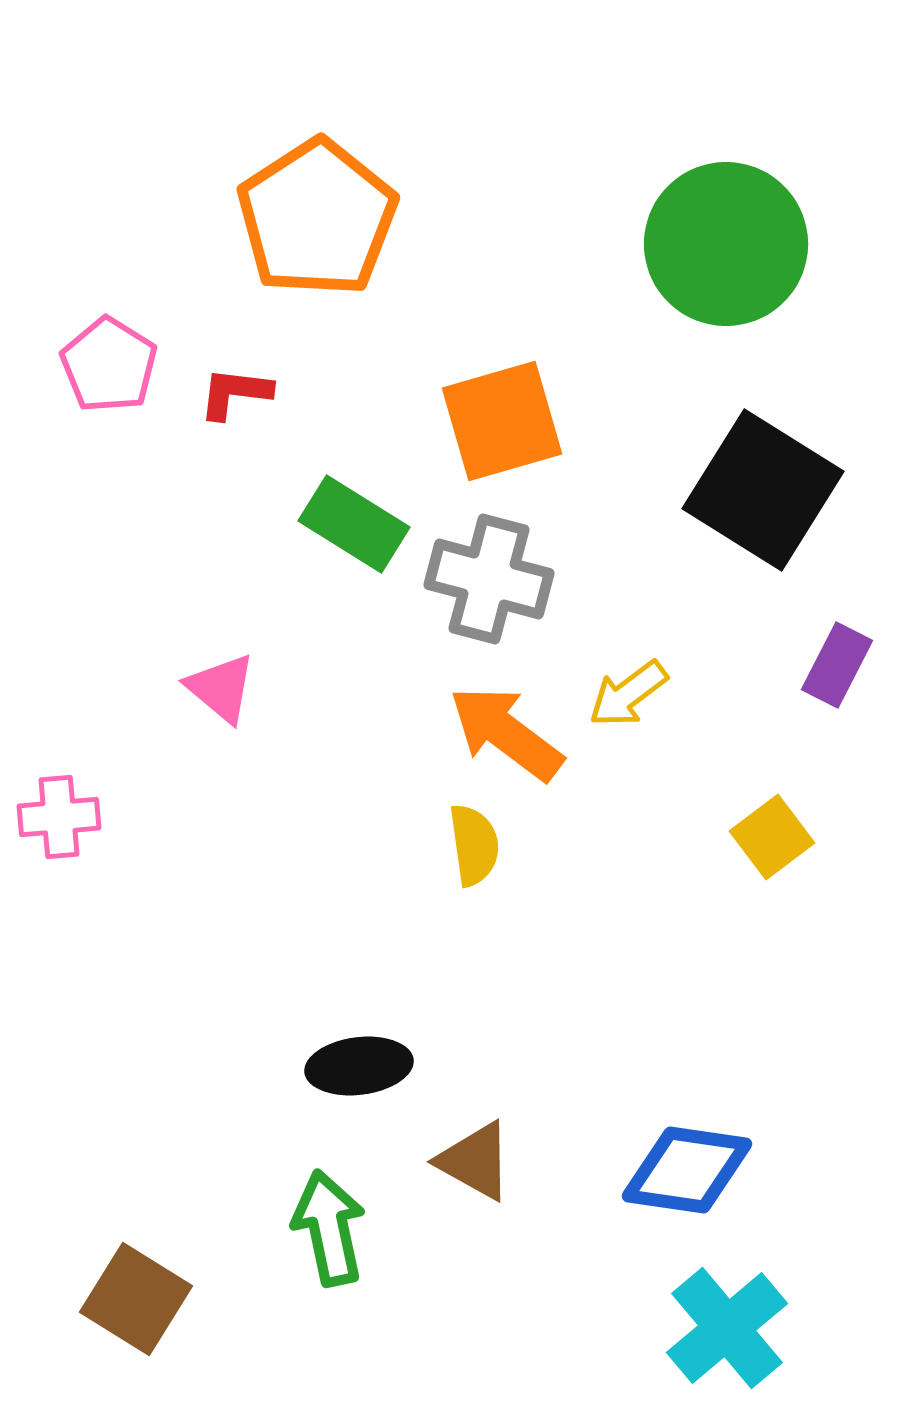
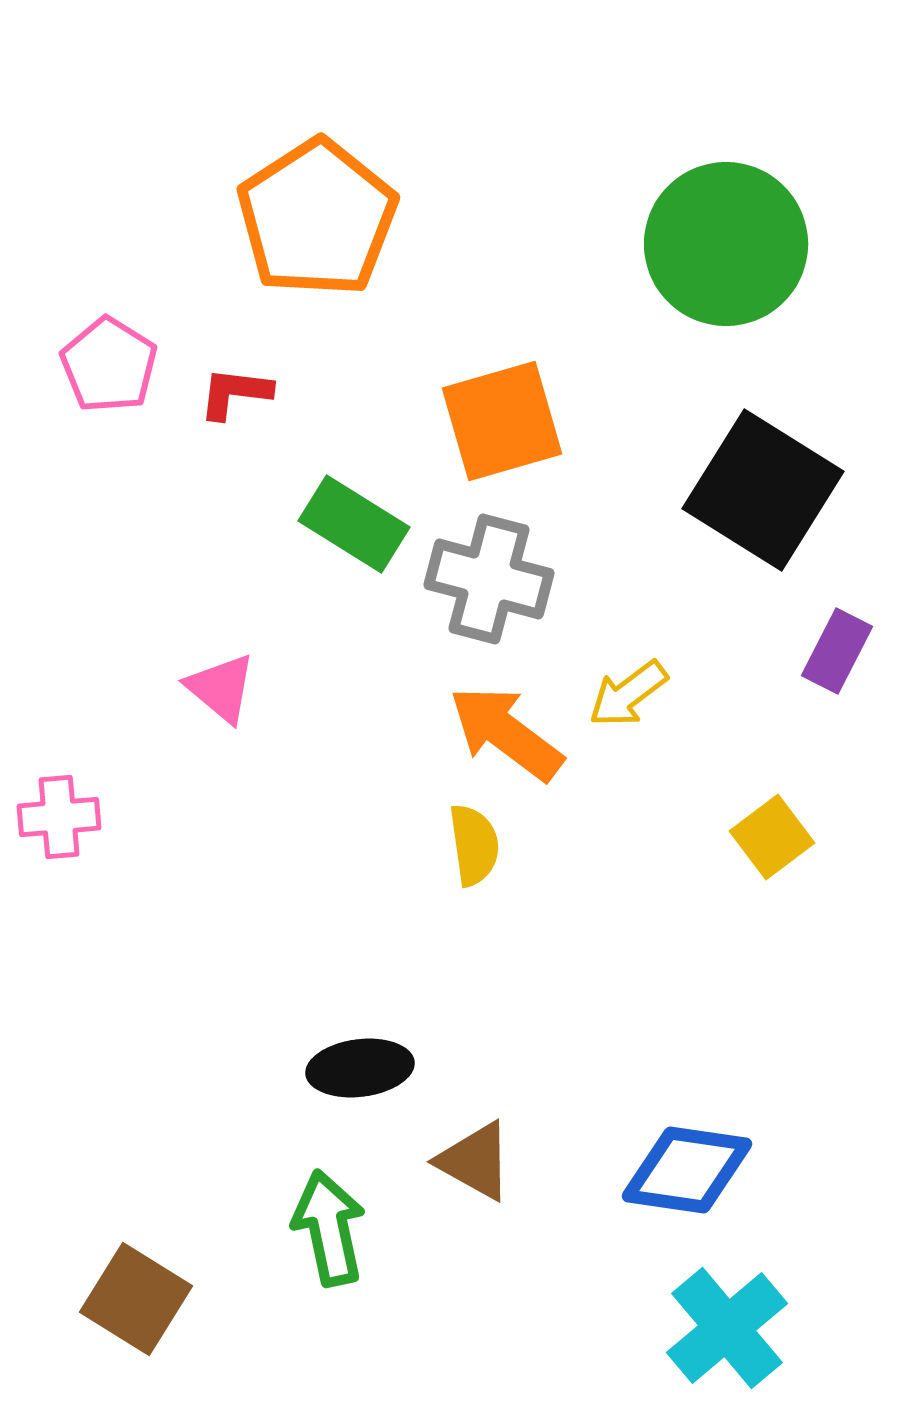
purple rectangle: moved 14 px up
black ellipse: moved 1 px right, 2 px down
